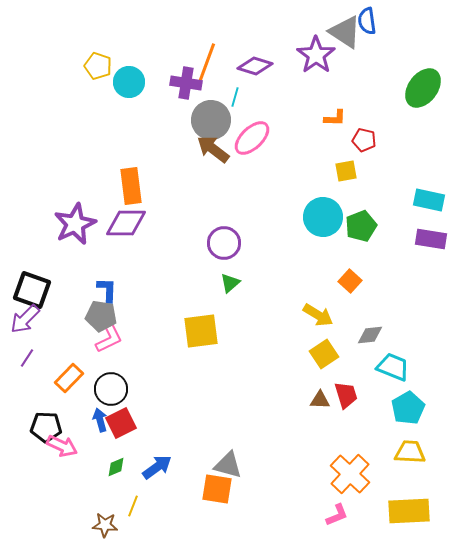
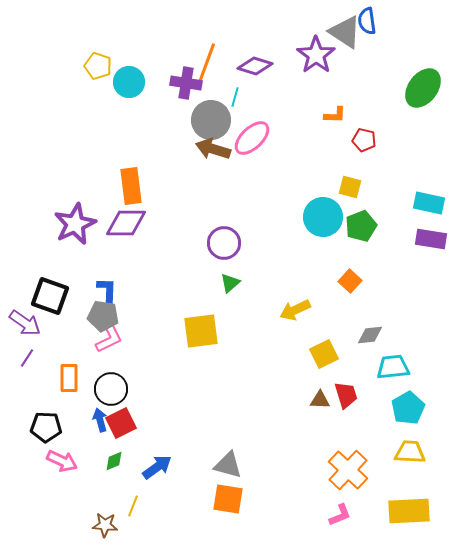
orange L-shape at (335, 118): moved 3 px up
brown arrow at (213, 149): rotated 20 degrees counterclockwise
yellow square at (346, 171): moved 4 px right, 16 px down; rotated 25 degrees clockwise
cyan rectangle at (429, 200): moved 3 px down
black square at (32, 290): moved 18 px right, 6 px down
yellow arrow at (318, 315): moved 23 px left, 5 px up; rotated 124 degrees clockwise
gray pentagon at (101, 316): moved 2 px right
purple arrow at (25, 319): moved 4 px down; rotated 100 degrees counterclockwise
yellow square at (324, 354): rotated 8 degrees clockwise
cyan trapezoid at (393, 367): rotated 28 degrees counterclockwise
orange rectangle at (69, 378): rotated 44 degrees counterclockwise
pink arrow at (62, 446): moved 15 px down
green diamond at (116, 467): moved 2 px left, 6 px up
orange cross at (350, 474): moved 2 px left, 4 px up
orange square at (217, 489): moved 11 px right, 10 px down
pink L-shape at (337, 515): moved 3 px right
